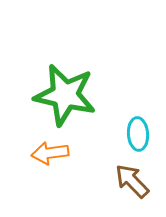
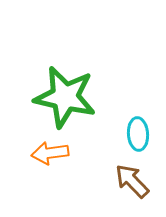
green star: moved 2 px down
